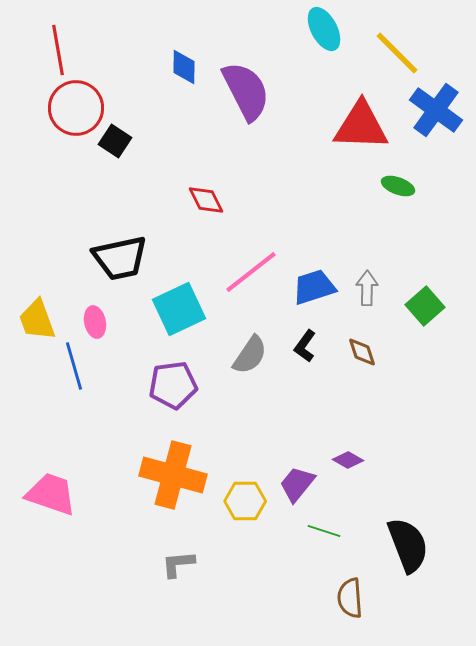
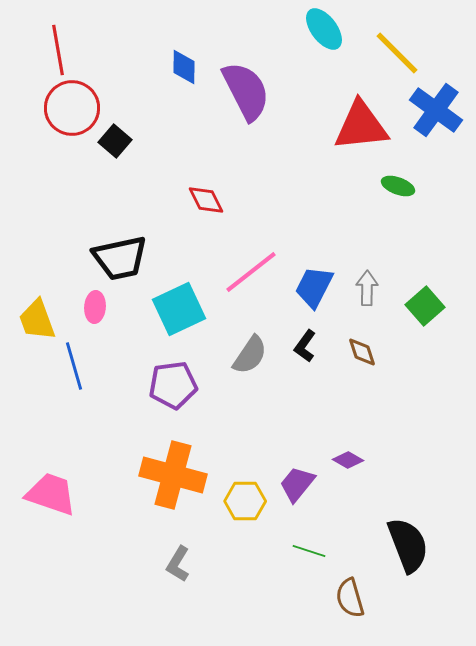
cyan ellipse: rotated 9 degrees counterclockwise
red circle: moved 4 px left
red triangle: rotated 8 degrees counterclockwise
black square: rotated 8 degrees clockwise
blue trapezoid: rotated 45 degrees counterclockwise
pink ellipse: moved 15 px up; rotated 16 degrees clockwise
green line: moved 15 px left, 20 px down
gray L-shape: rotated 54 degrees counterclockwise
brown semicircle: rotated 12 degrees counterclockwise
